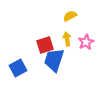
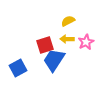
yellow semicircle: moved 2 px left, 5 px down
yellow arrow: rotated 80 degrees counterclockwise
blue trapezoid: rotated 15 degrees clockwise
